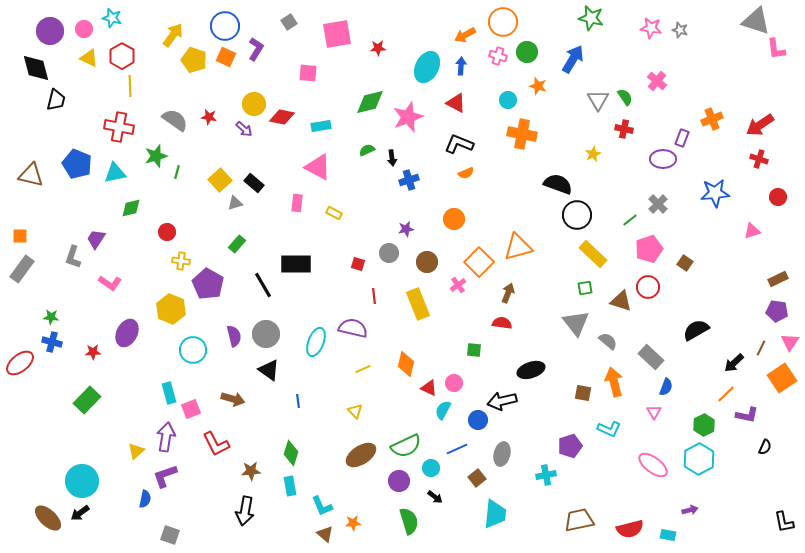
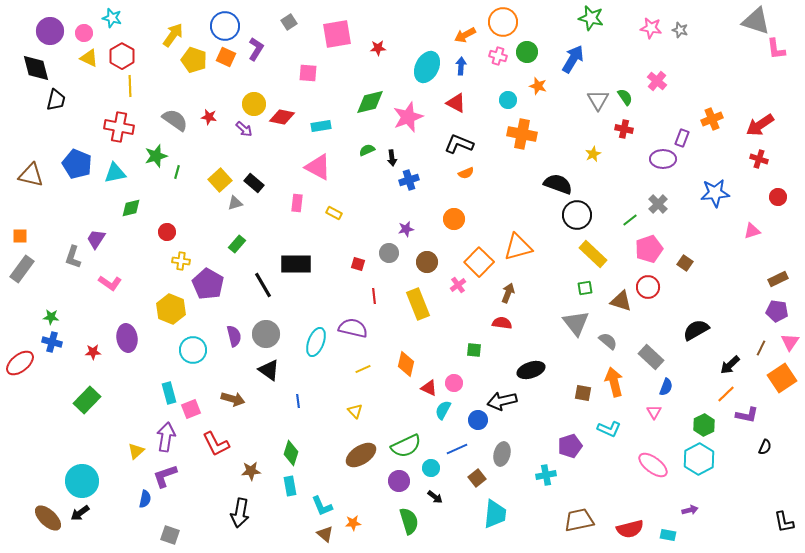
pink circle at (84, 29): moved 4 px down
purple ellipse at (127, 333): moved 5 px down; rotated 36 degrees counterclockwise
black arrow at (734, 363): moved 4 px left, 2 px down
black arrow at (245, 511): moved 5 px left, 2 px down
